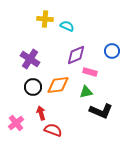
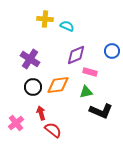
red semicircle: rotated 18 degrees clockwise
